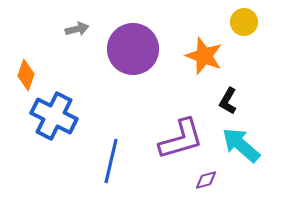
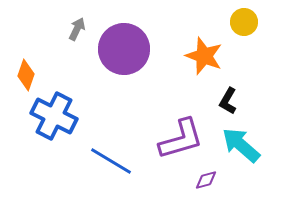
gray arrow: rotated 50 degrees counterclockwise
purple circle: moved 9 px left
blue line: rotated 72 degrees counterclockwise
